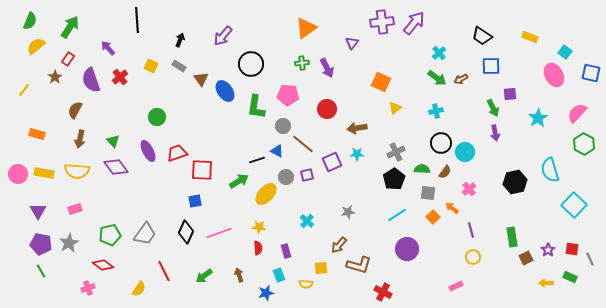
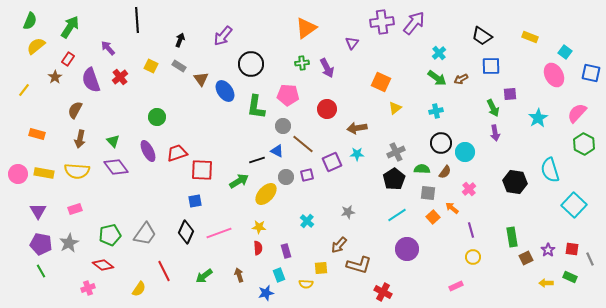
black hexagon at (515, 182): rotated 20 degrees clockwise
